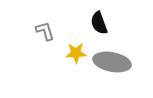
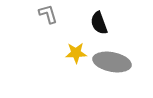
gray L-shape: moved 3 px right, 17 px up
